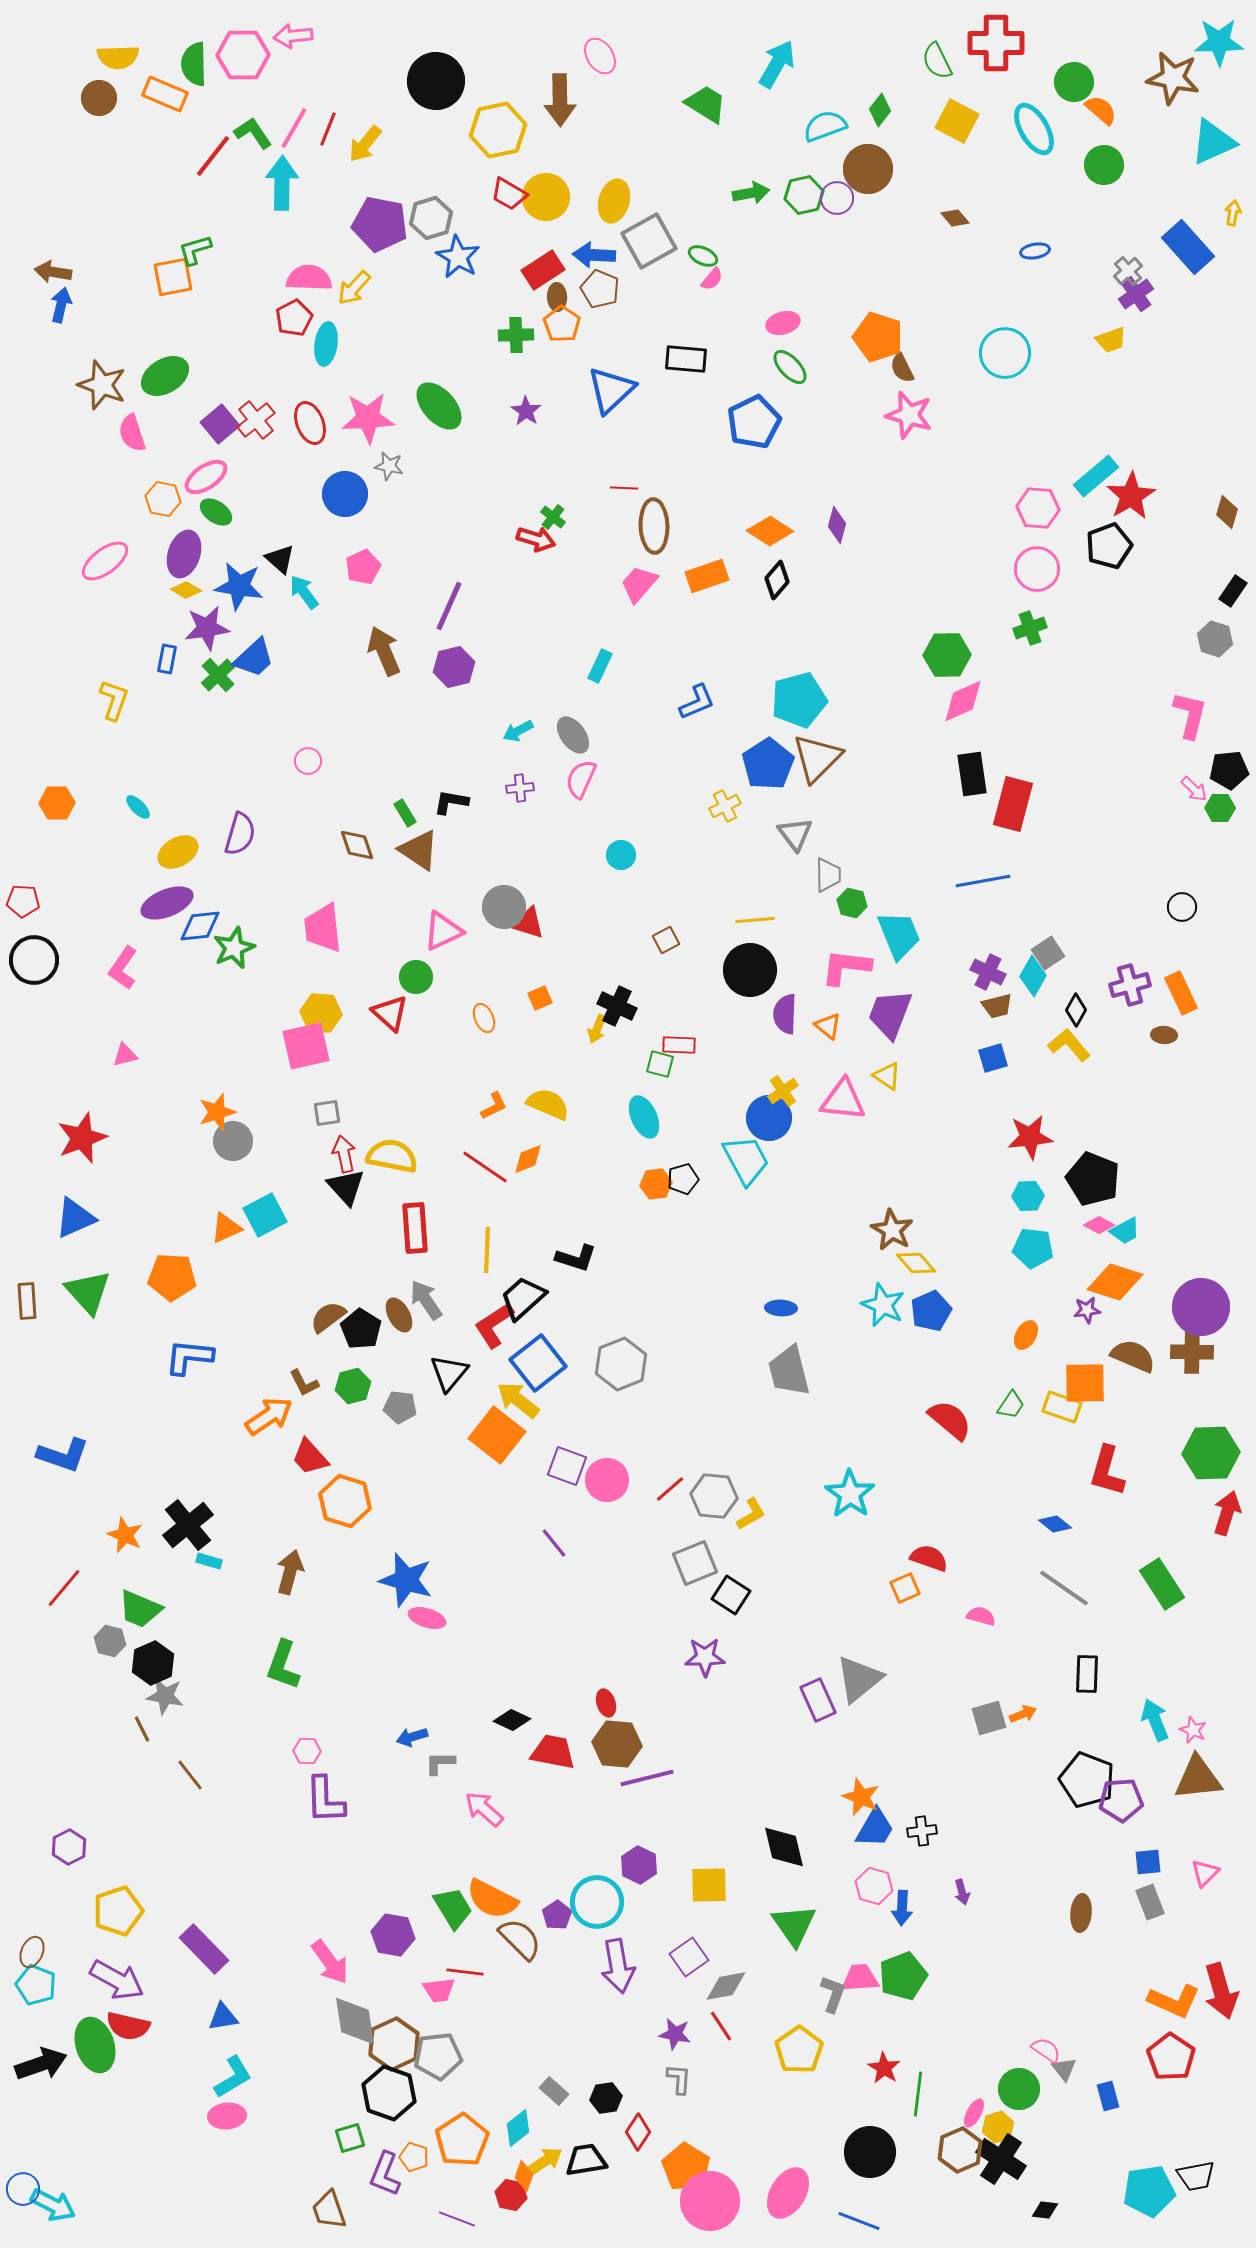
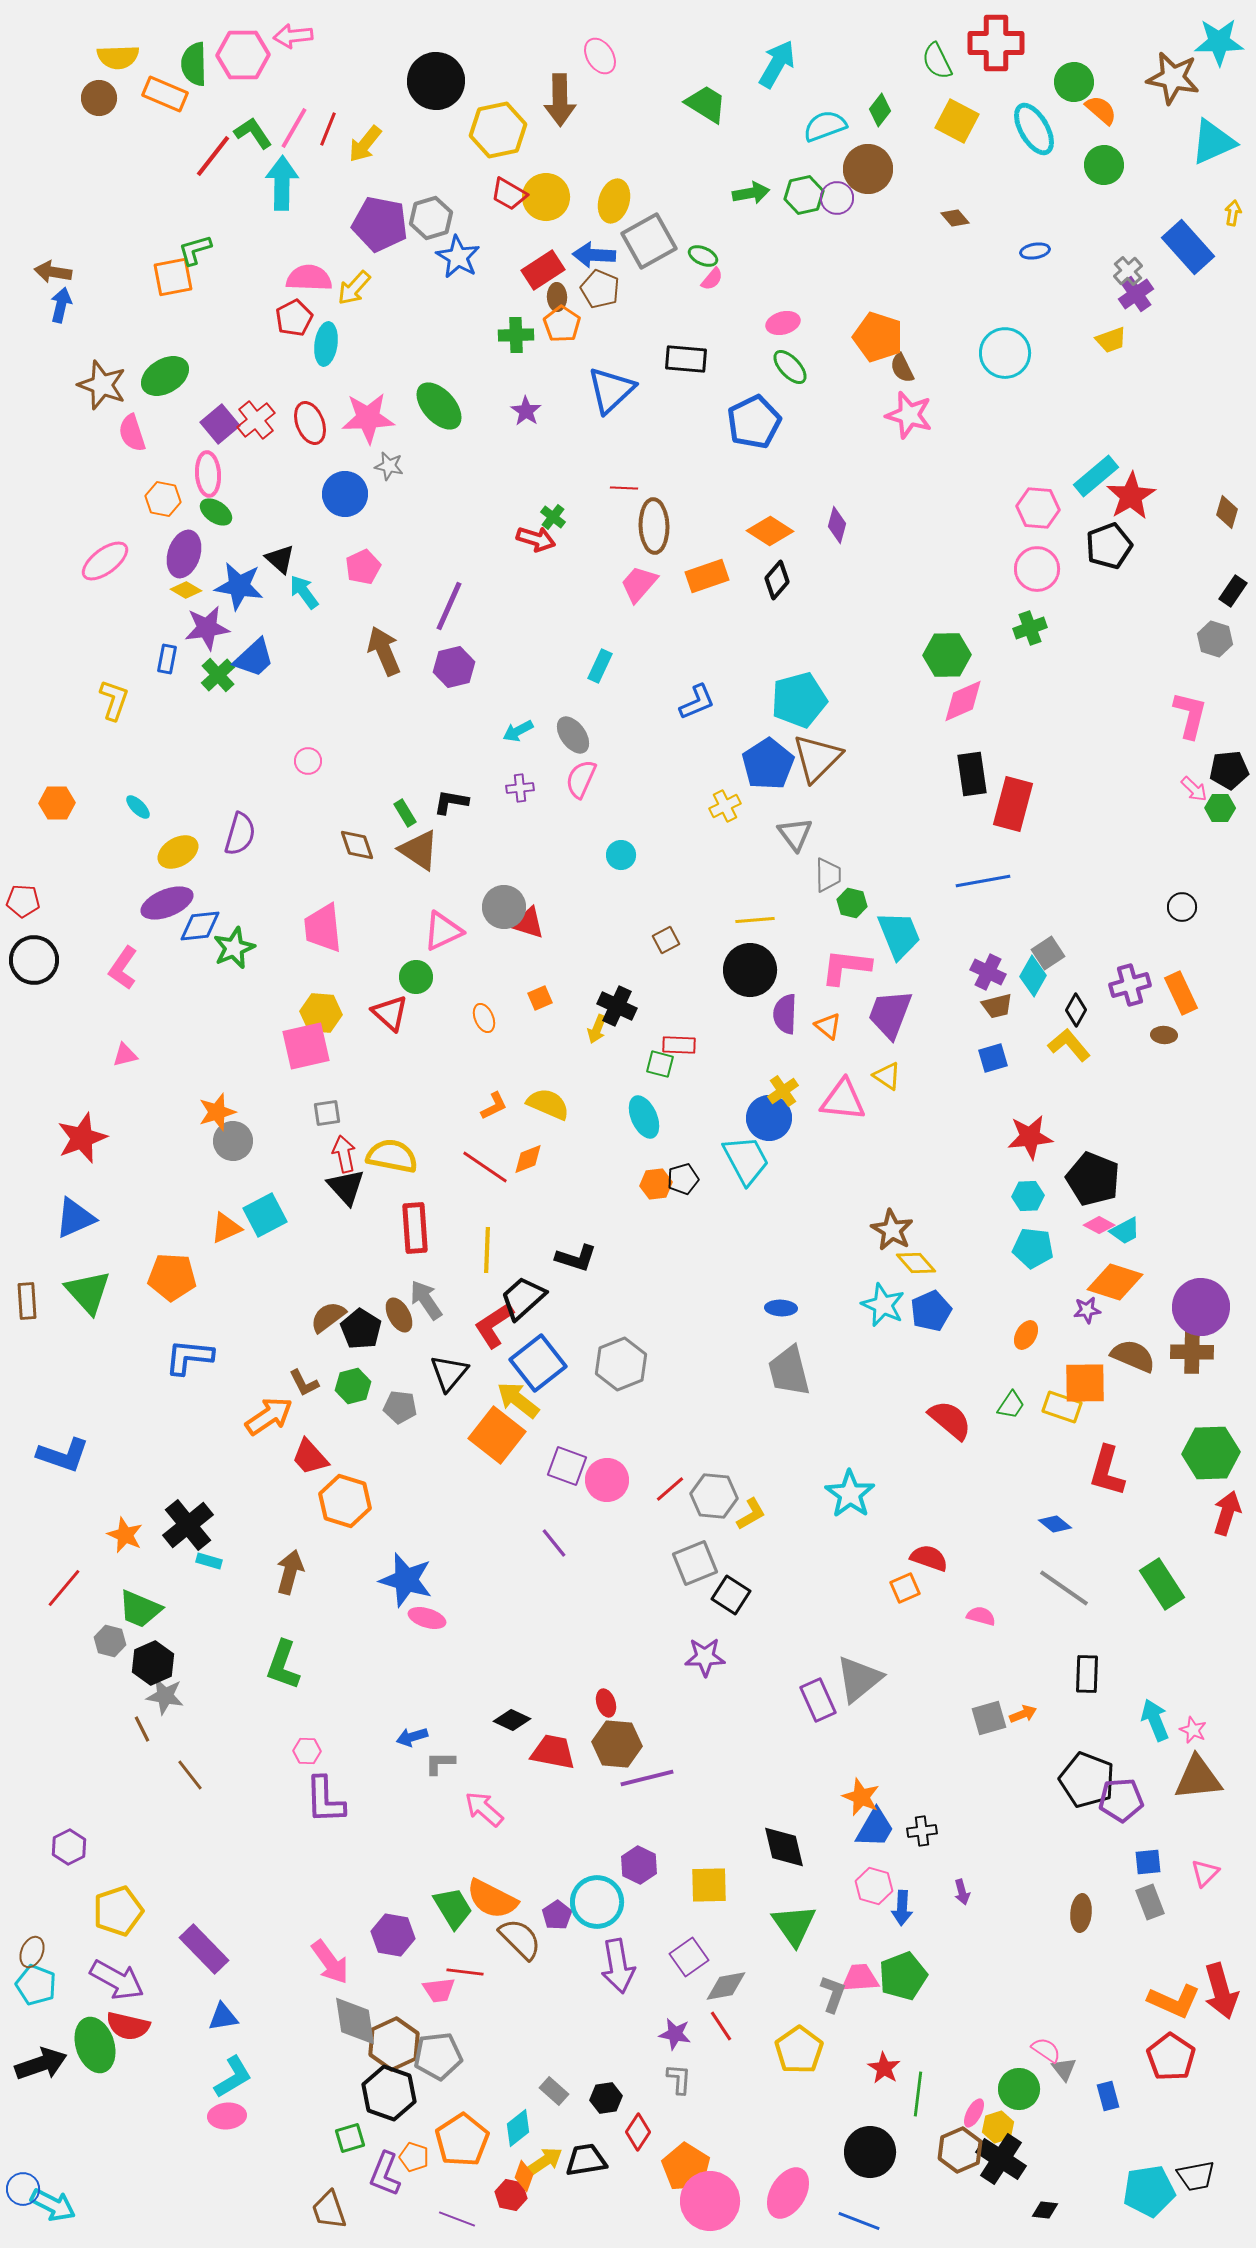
pink ellipse at (206, 477): moved 2 px right, 3 px up; rotated 60 degrees counterclockwise
